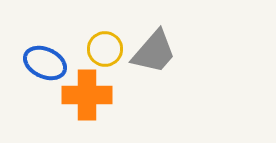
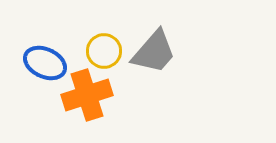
yellow circle: moved 1 px left, 2 px down
orange cross: rotated 18 degrees counterclockwise
